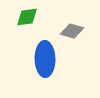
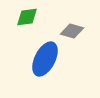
blue ellipse: rotated 28 degrees clockwise
